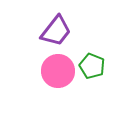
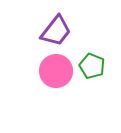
pink circle: moved 2 px left
